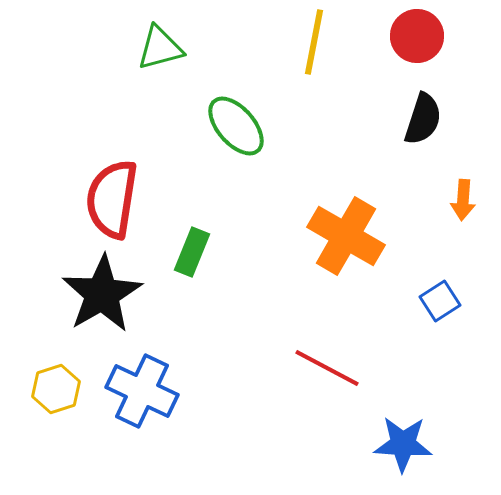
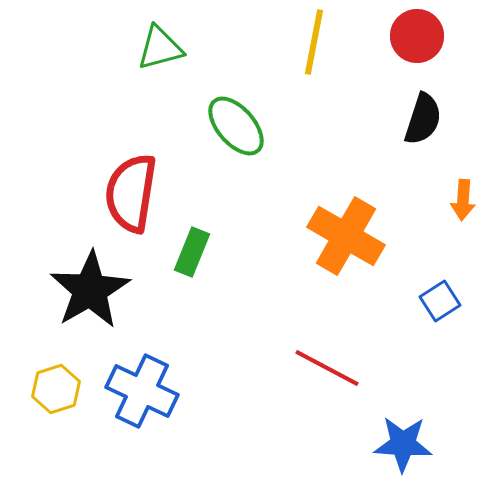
red semicircle: moved 19 px right, 6 px up
black star: moved 12 px left, 4 px up
